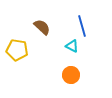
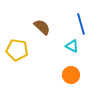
blue line: moved 1 px left, 2 px up
